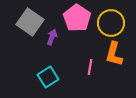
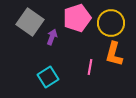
pink pentagon: rotated 20 degrees clockwise
